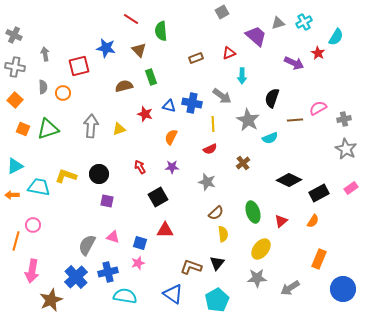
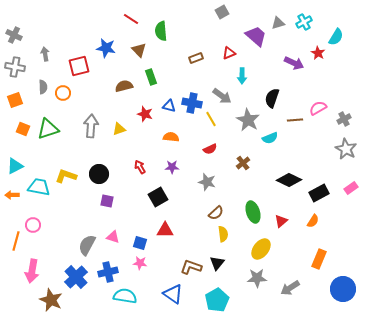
orange square at (15, 100): rotated 28 degrees clockwise
gray cross at (344, 119): rotated 16 degrees counterclockwise
yellow line at (213, 124): moved 2 px left, 5 px up; rotated 28 degrees counterclockwise
orange semicircle at (171, 137): rotated 70 degrees clockwise
pink star at (138, 263): moved 2 px right; rotated 24 degrees clockwise
brown star at (51, 300): rotated 25 degrees counterclockwise
